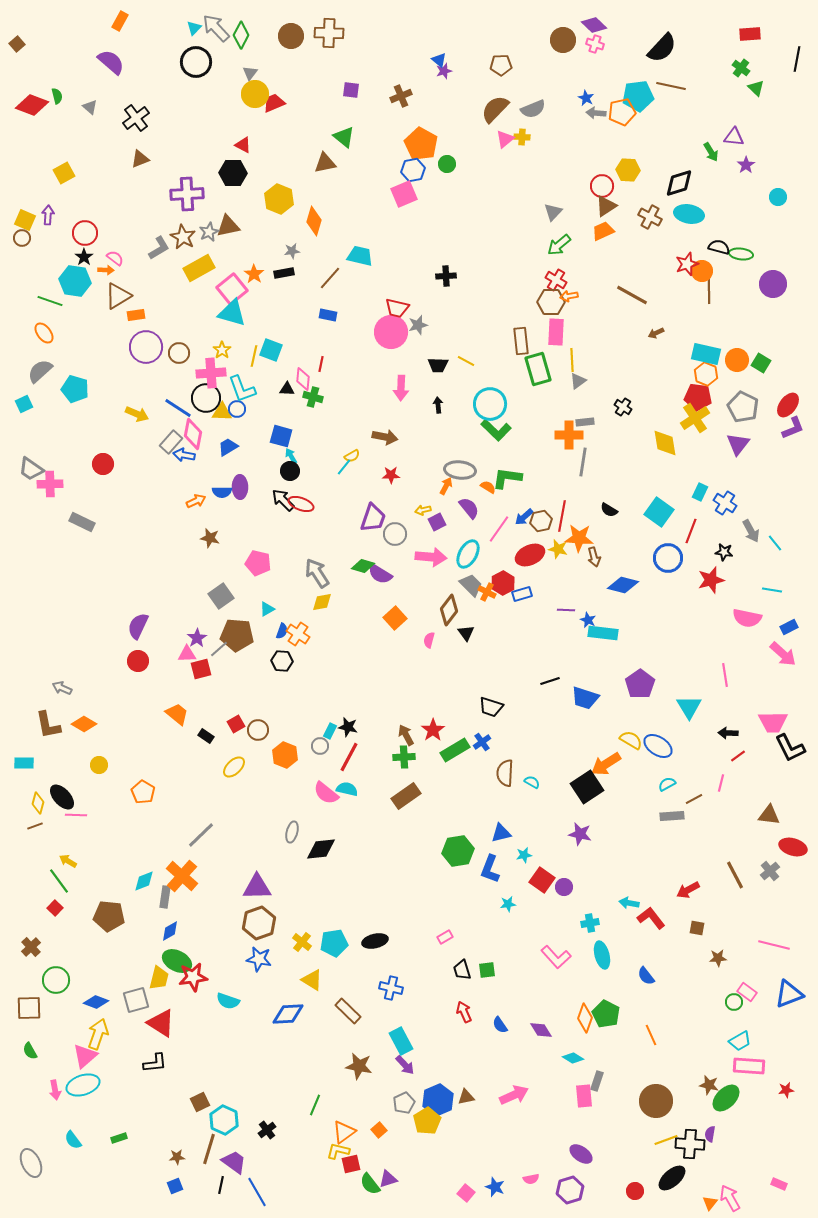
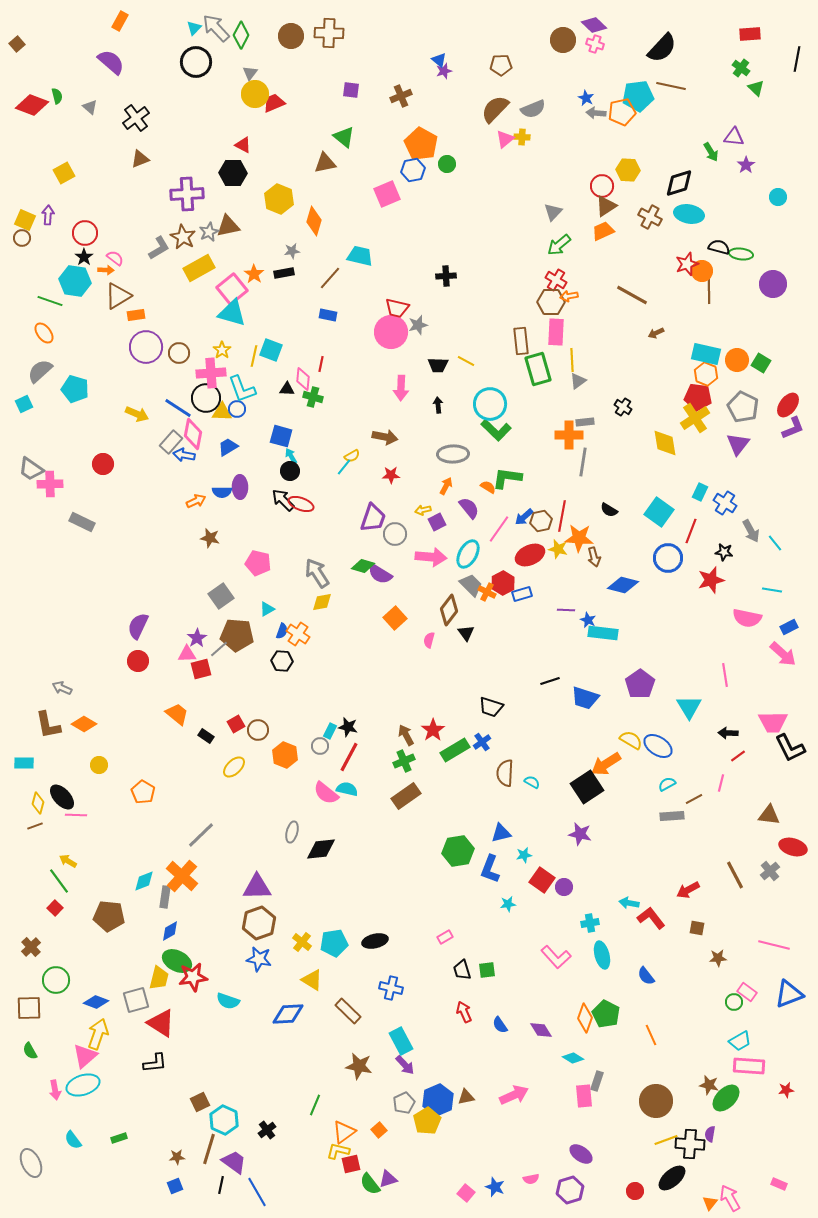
pink square at (404, 194): moved 17 px left
gray ellipse at (460, 470): moved 7 px left, 16 px up; rotated 8 degrees counterclockwise
green cross at (404, 757): moved 4 px down; rotated 20 degrees counterclockwise
